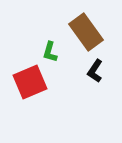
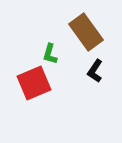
green L-shape: moved 2 px down
red square: moved 4 px right, 1 px down
